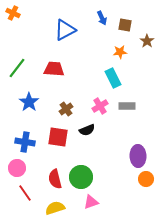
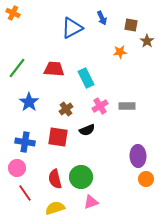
brown square: moved 6 px right
blue triangle: moved 7 px right, 2 px up
cyan rectangle: moved 27 px left
